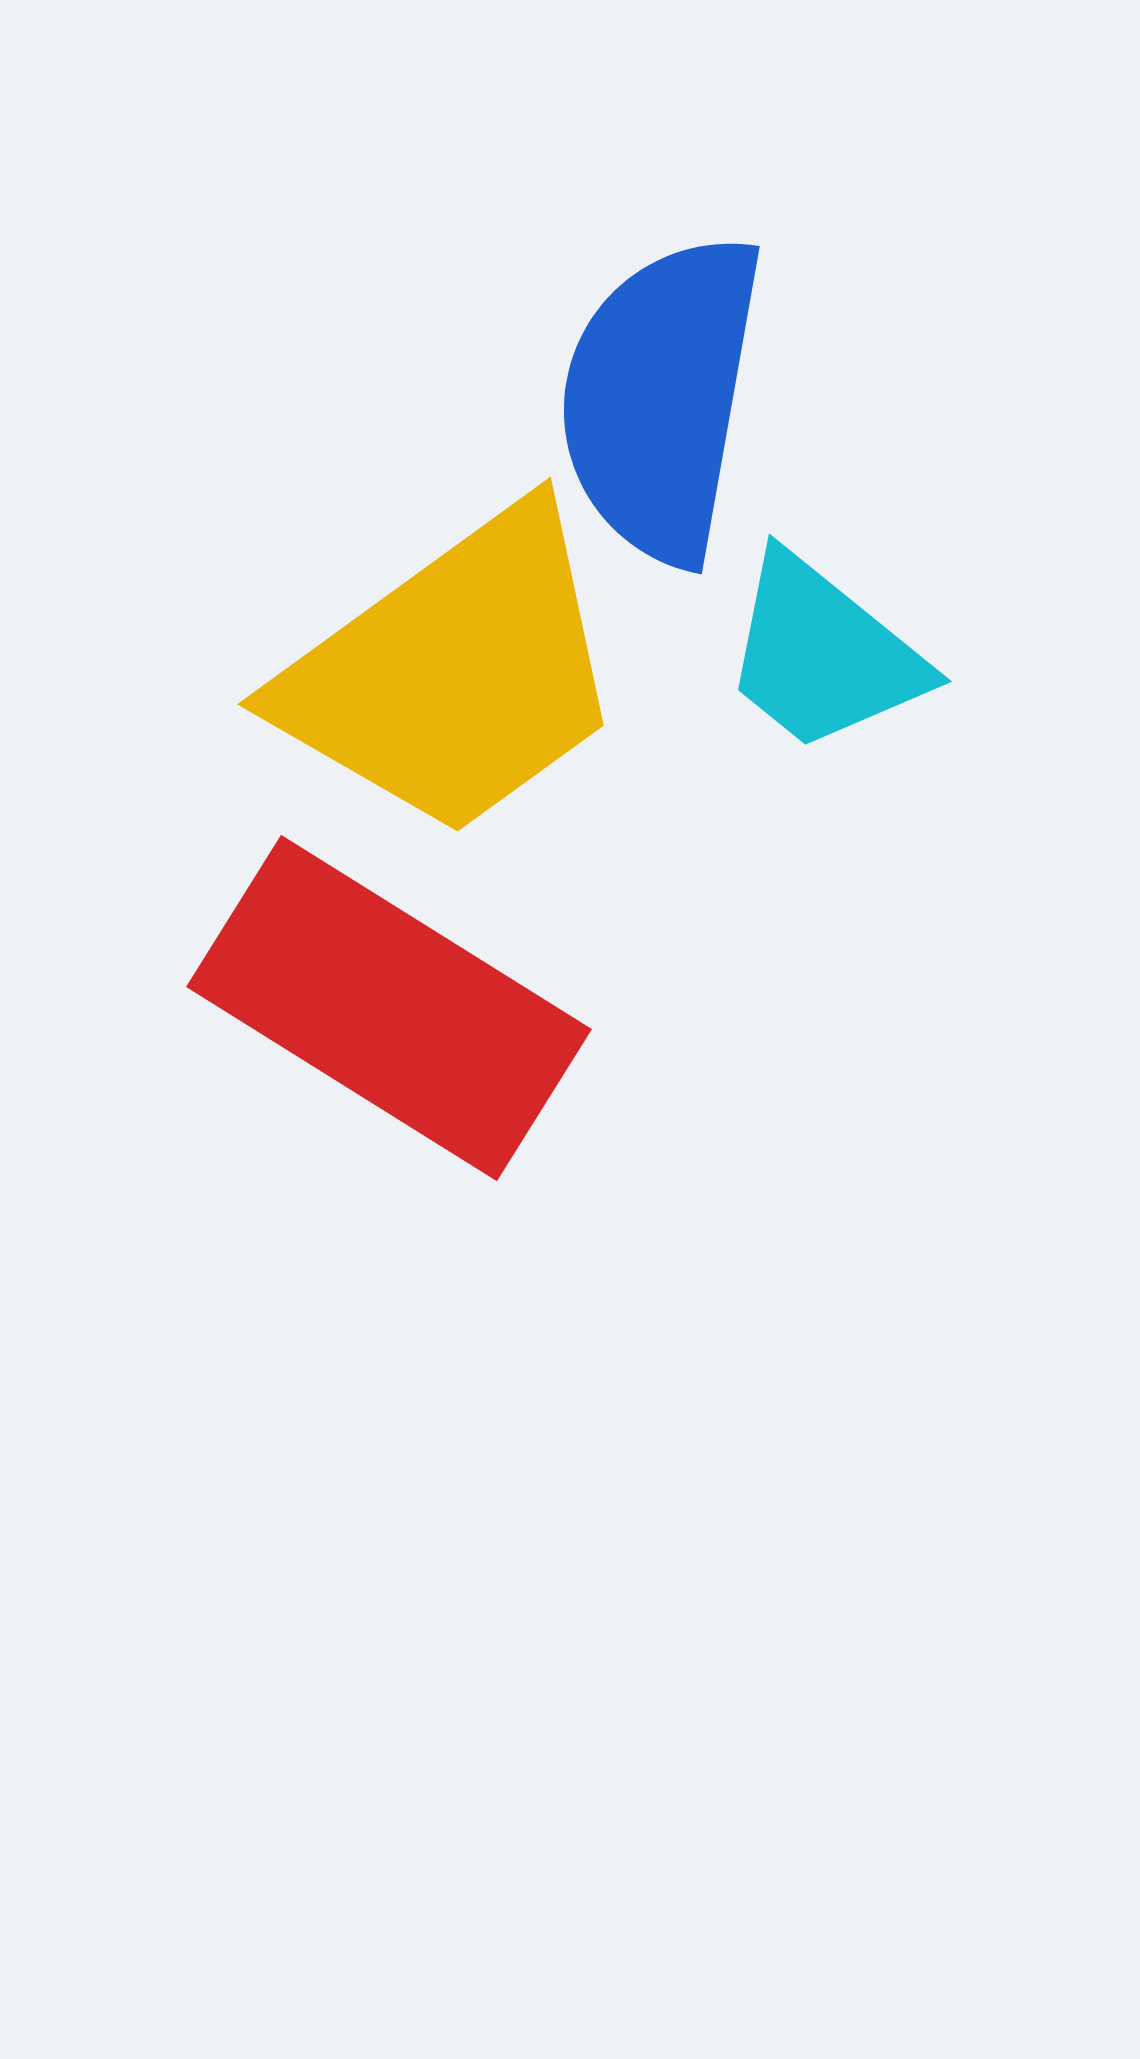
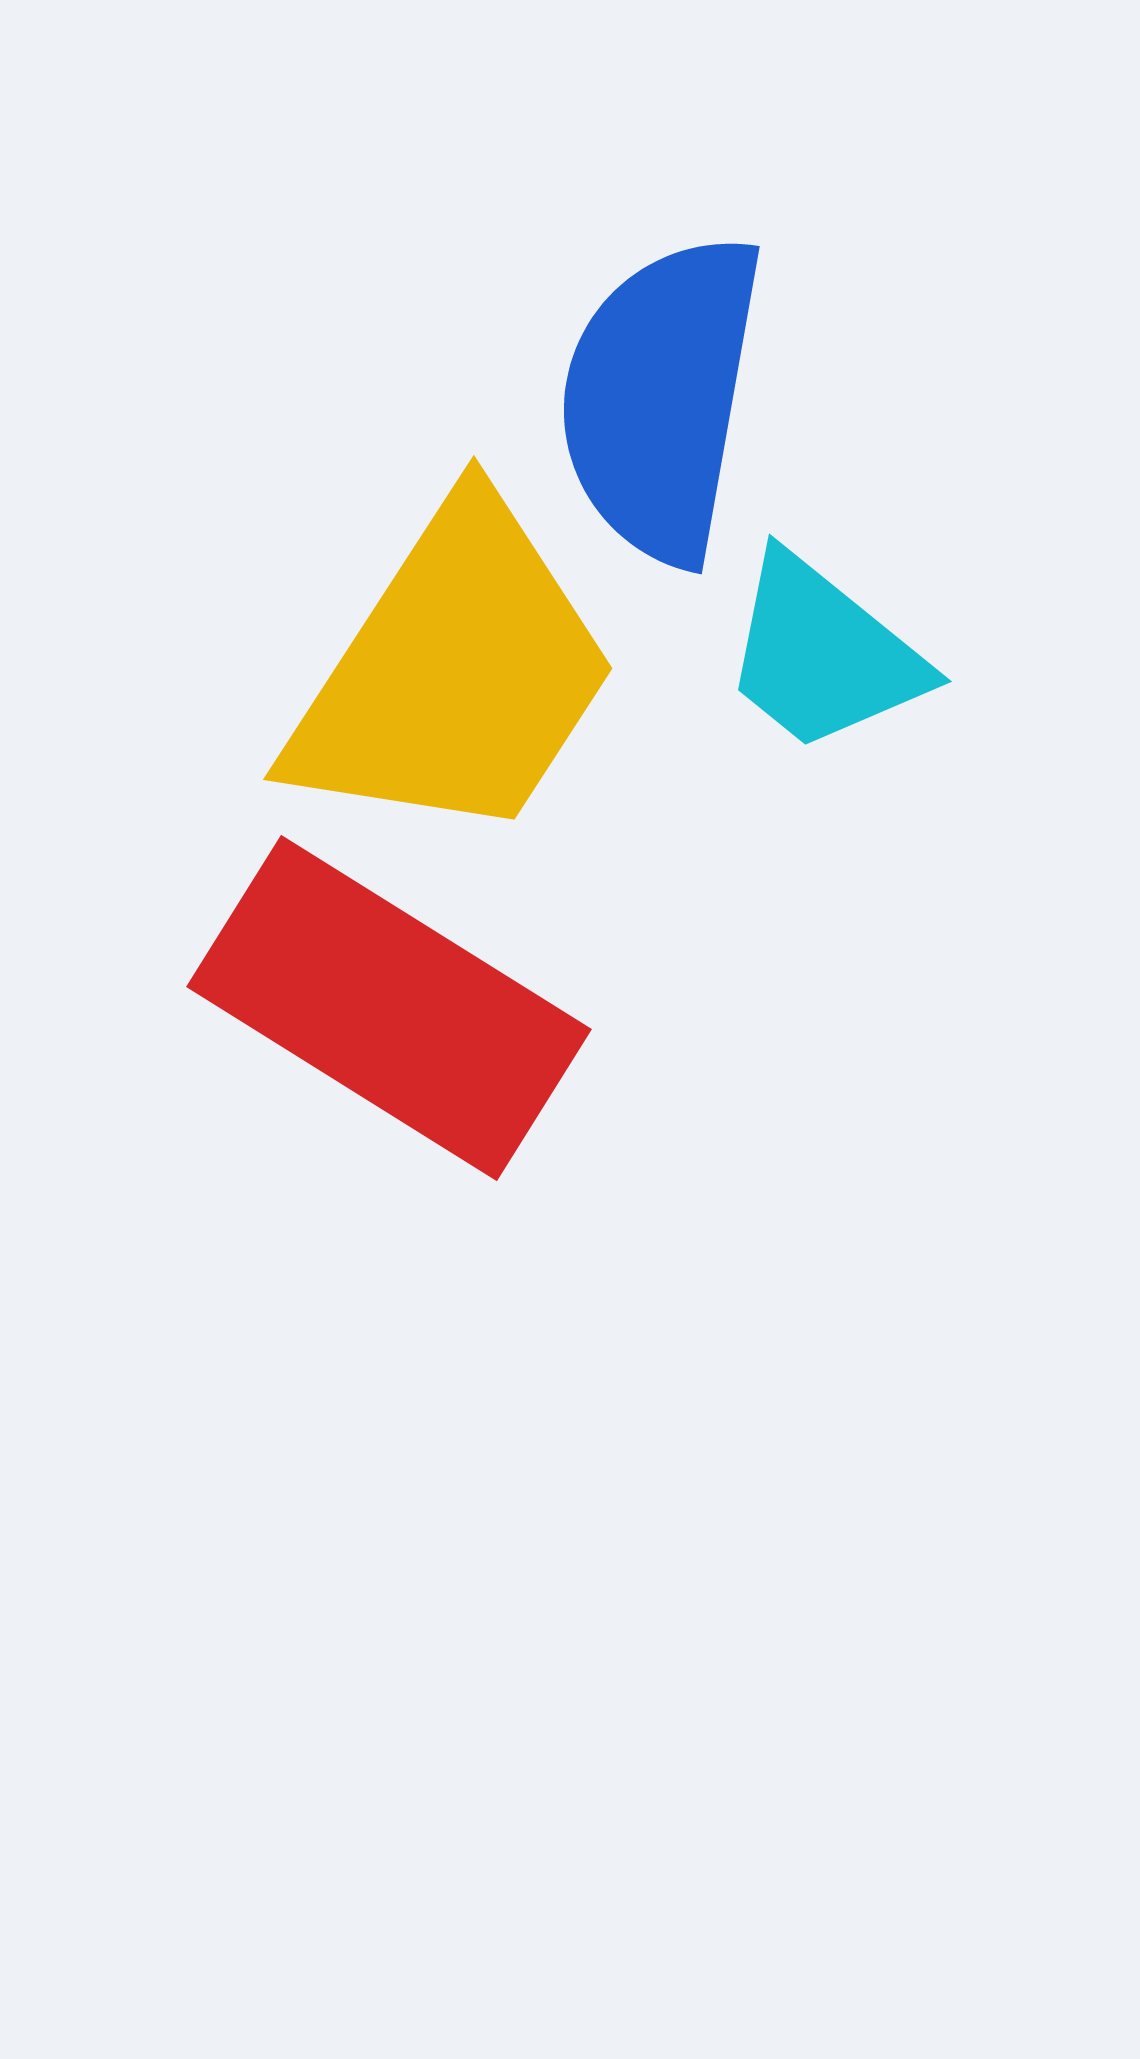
yellow trapezoid: rotated 21 degrees counterclockwise
